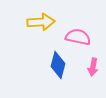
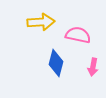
pink semicircle: moved 2 px up
blue diamond: moved 2 px left, 2 px up
